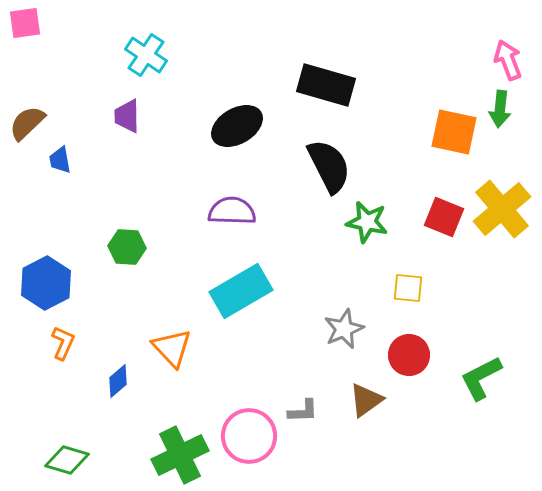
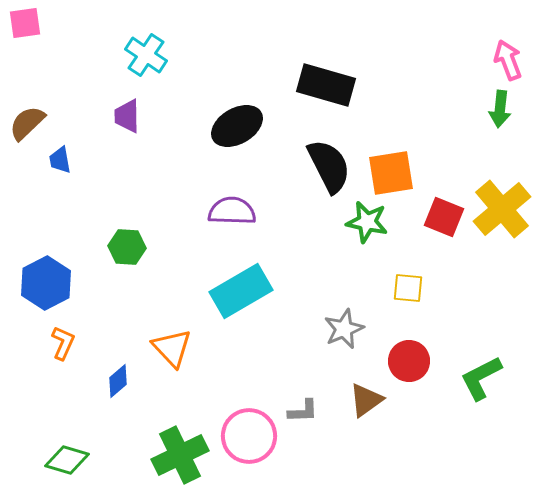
orange square: moved 63 px left, 41 px down; rotated 21 degrees counterclockwise
red circle: moved 6 px down
